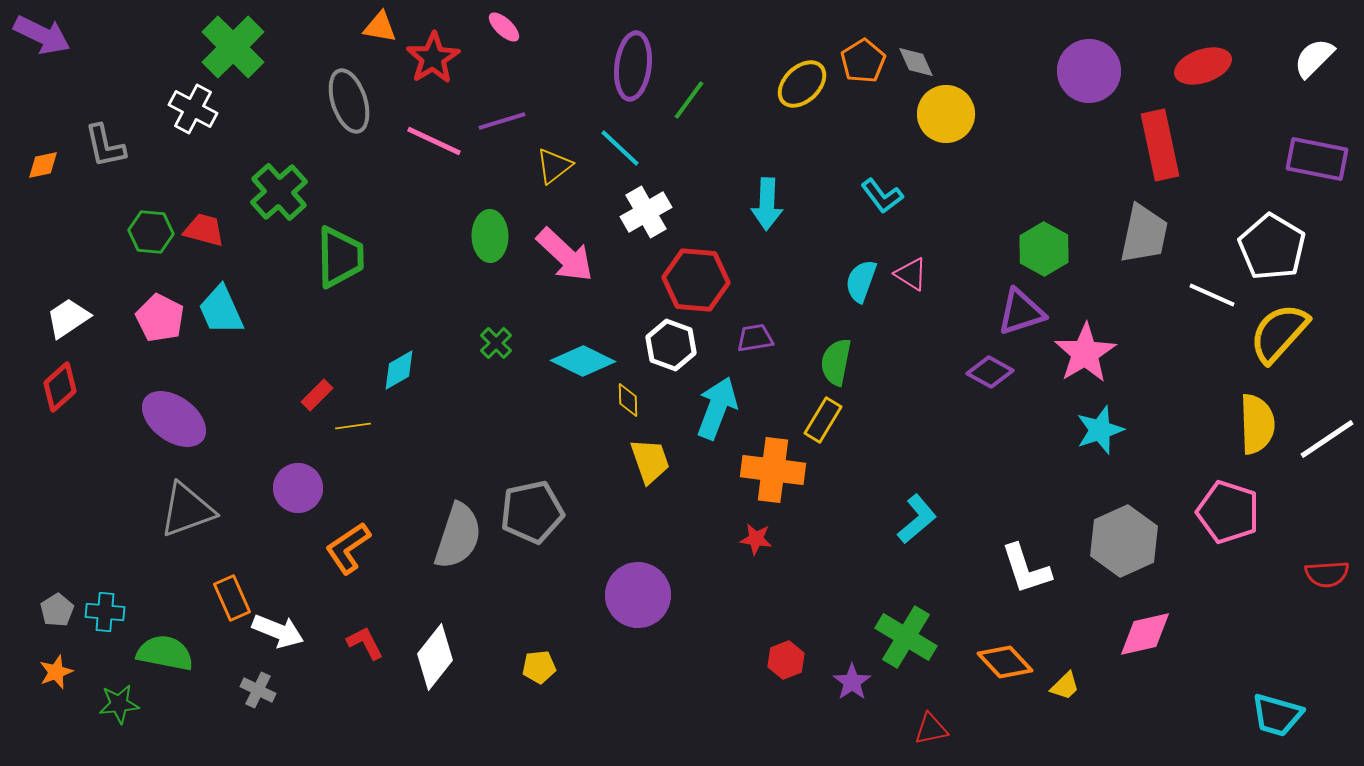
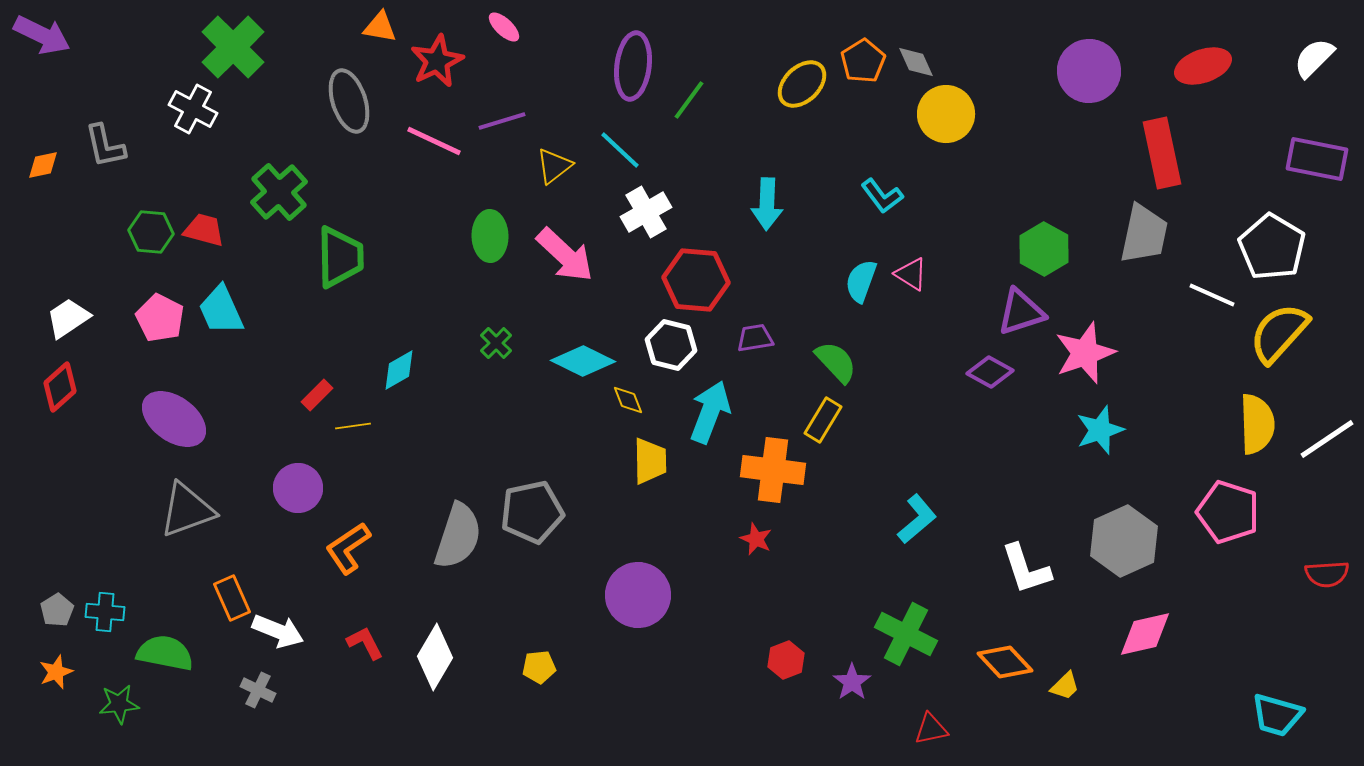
red star at (433, 58): moved 4 px right, 3 px down; rotated 6 degrees clockwise
red rectangle at (1160, 145): moved 2 px right, 8 px down
cyan line at (620, 148): moved 2 px down
white hexagon at (671, 345): rotated 6 degrees counterclockwise
pink star at (1085, 353): rotated 12 degrees clockwise
green semicircle at (836, 362): rotated 126 degrees clockwise
yellow diamond at (628, 400): rotated 20 degrees counterclockwise
cyan arrow at (717, 408): moved 7 px left, 4 px down
yellow trapezoid at (650, 461): rotated 18 degrees clockwise
red star at (756, 539): rotated 16 degrees clockwise
green cross at (906, 637): moved 3 px up; rotated 4 degrees counterclockwise
white diamond at (435, 657): rotated 8 degrees counterclockwise
